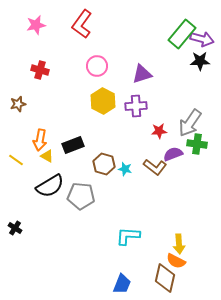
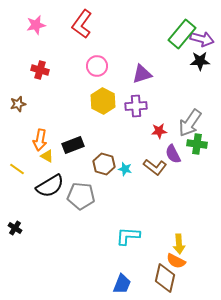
purple semicircle: rotated 96 degrees counterclockwise
yellow line: moved 1 px right, 9 px down
